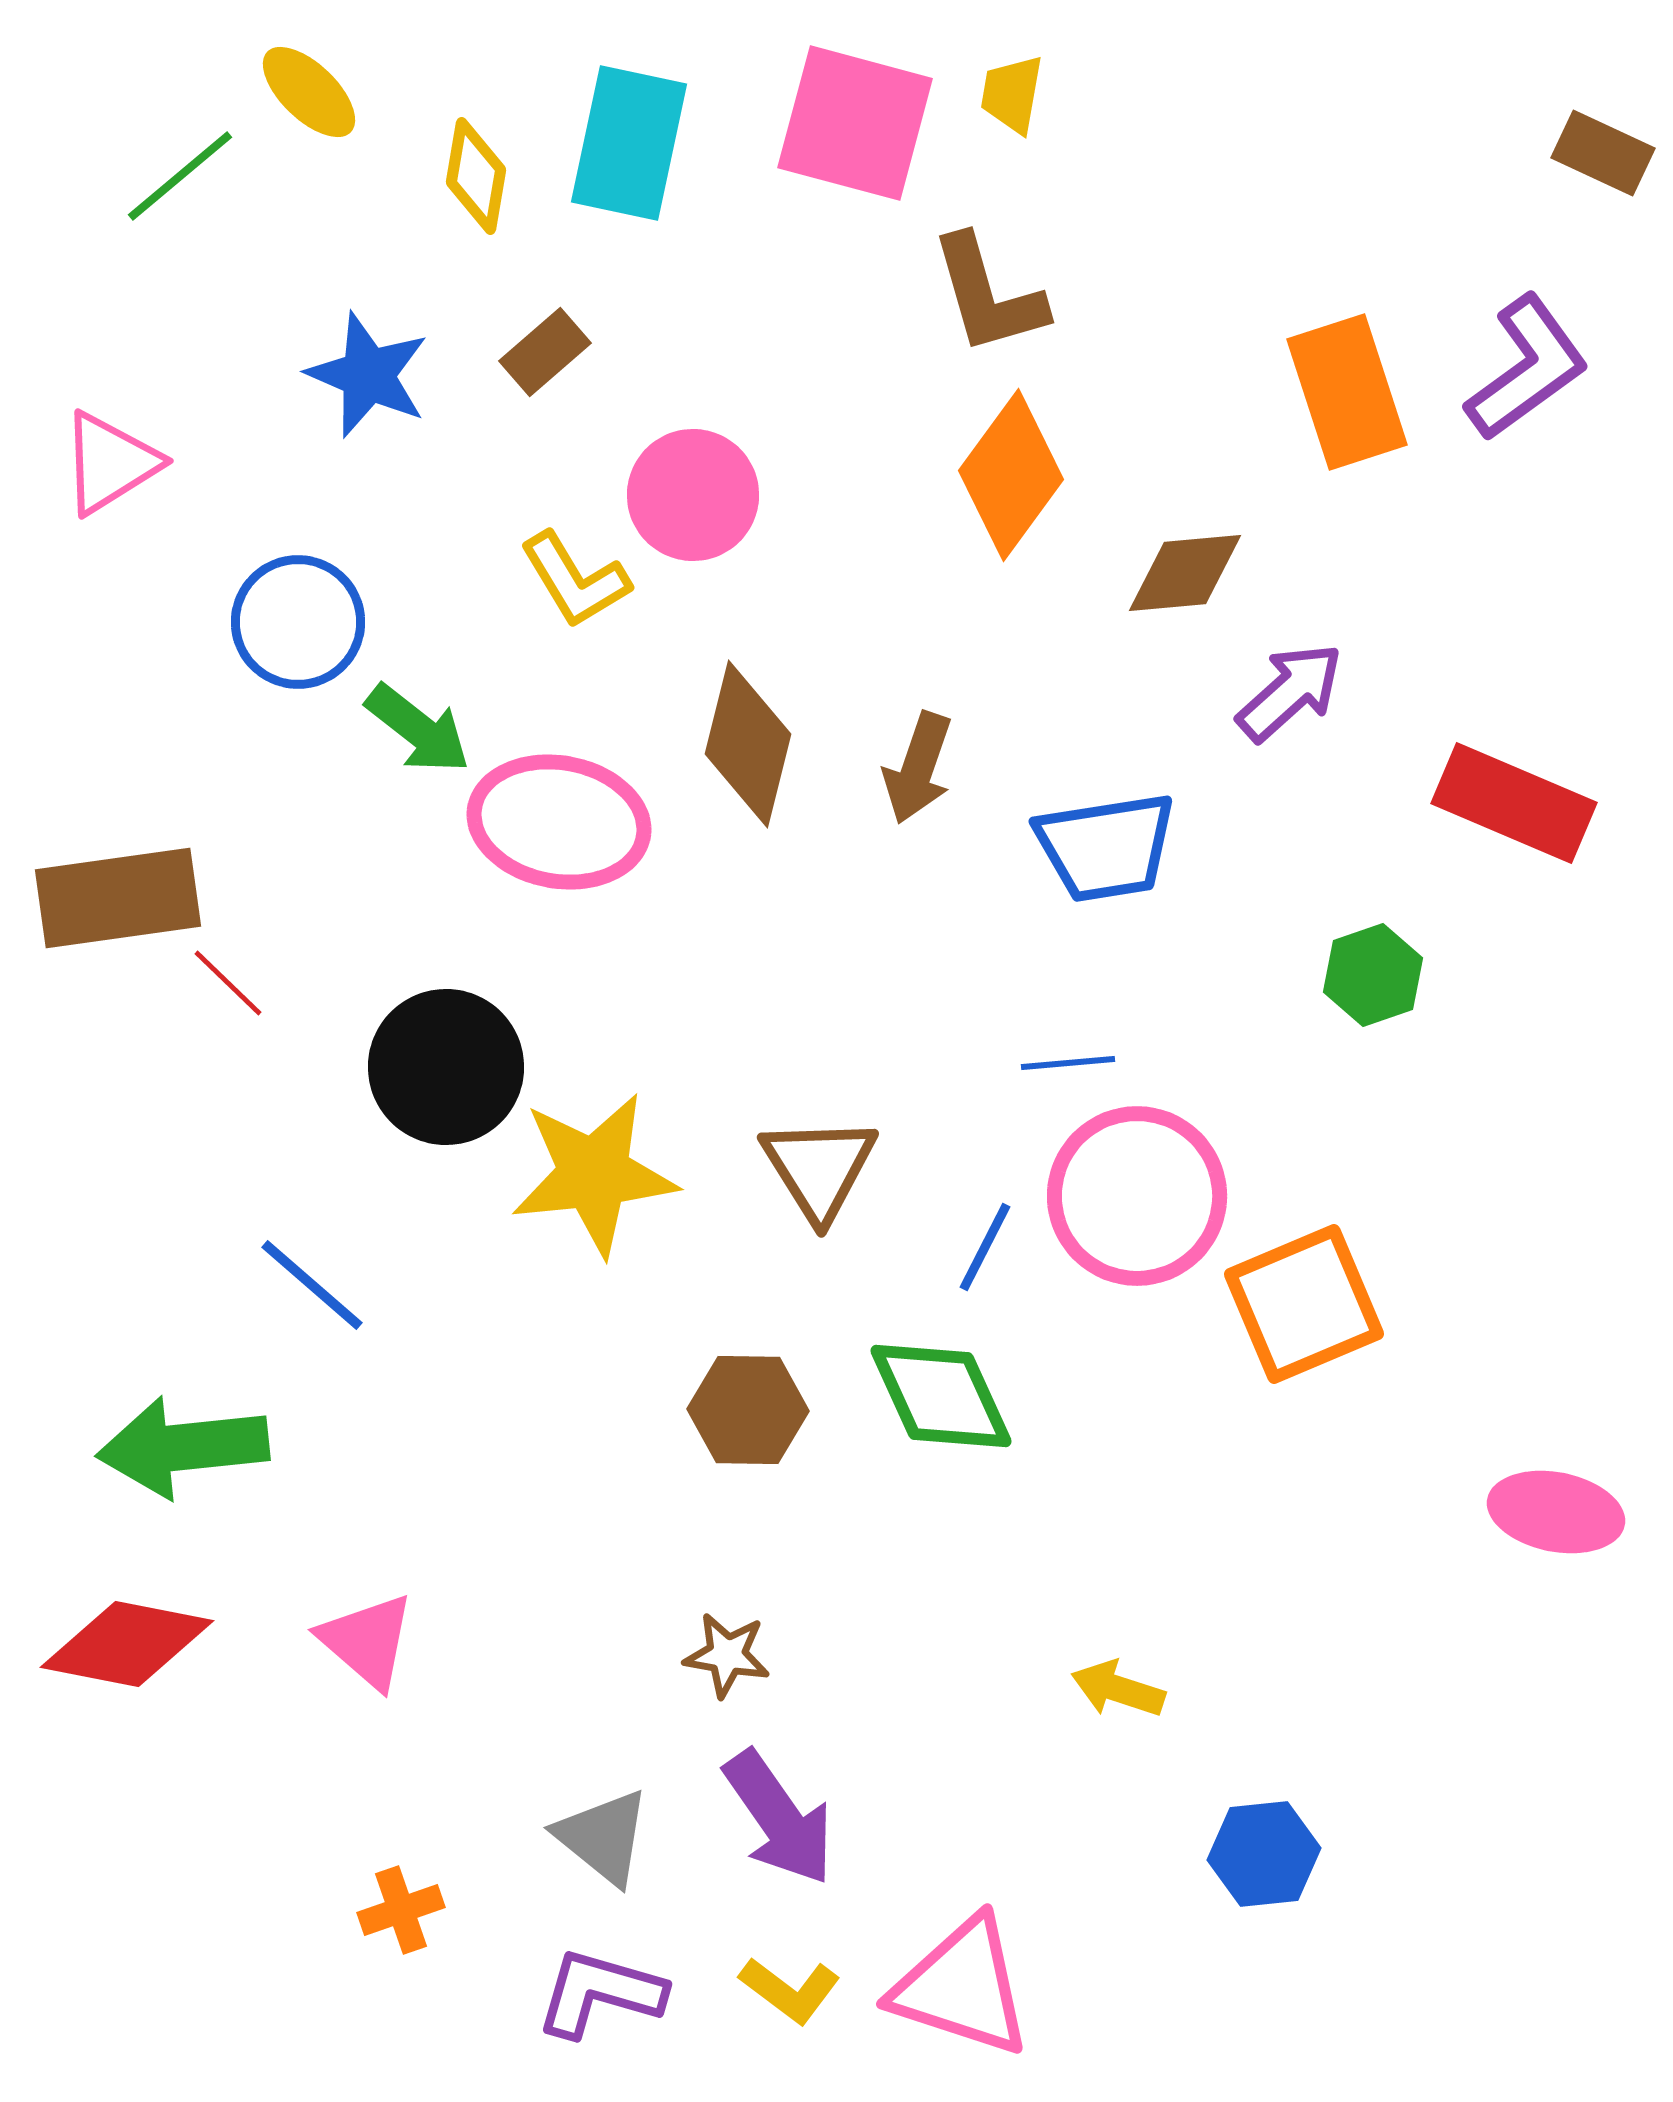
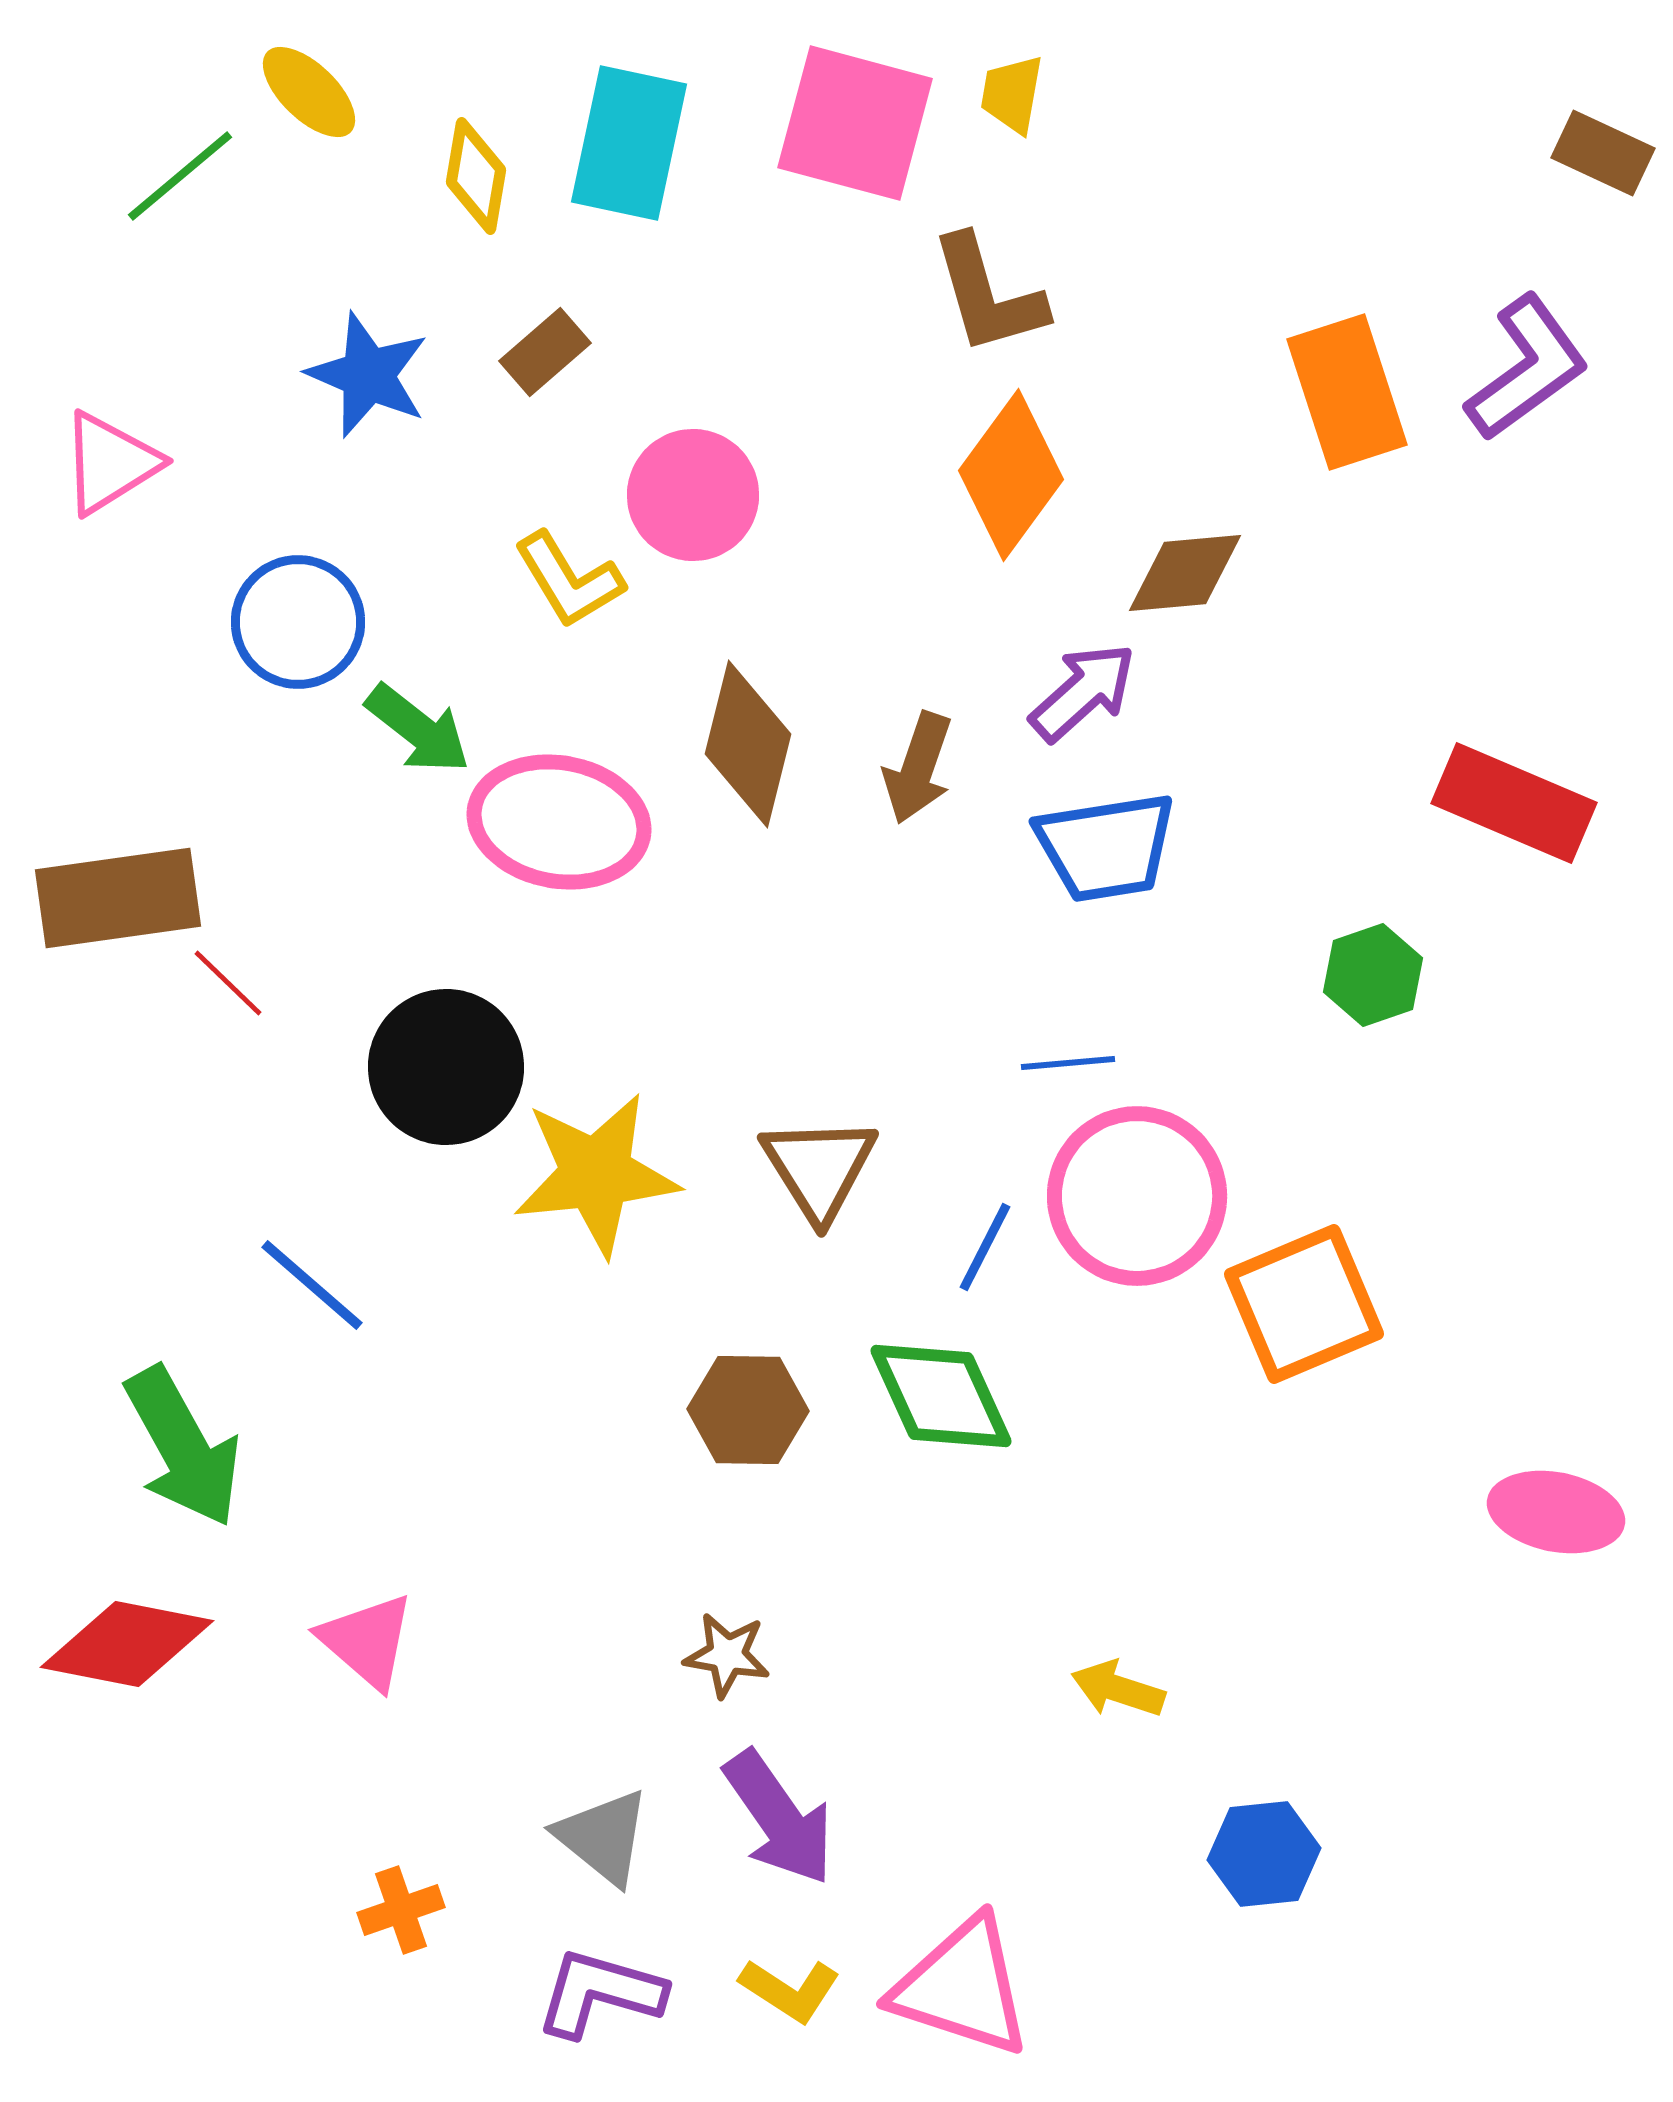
yellow L-shape at (575, 580): moved 6 px left
purple arrow at (1290, 692): moved 207 px left
yellow star at (594, 1174): moved 2 px right
green arrow at (183, 1447): rotated 113 degrees counterclockwise
yellow L-shape at (790, 1990): rotated 4 degrees counterclockwise
